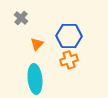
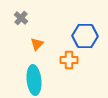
blue hexagon: moved 16 px right
orange cross: rotated 18 degrees clockwise
cyan ellipse: moved 1 px left, 1 px down
